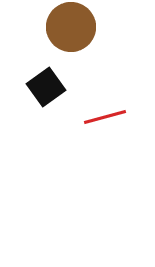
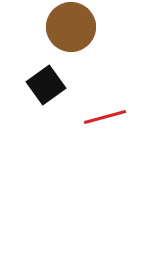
black square: moved 2 px up
